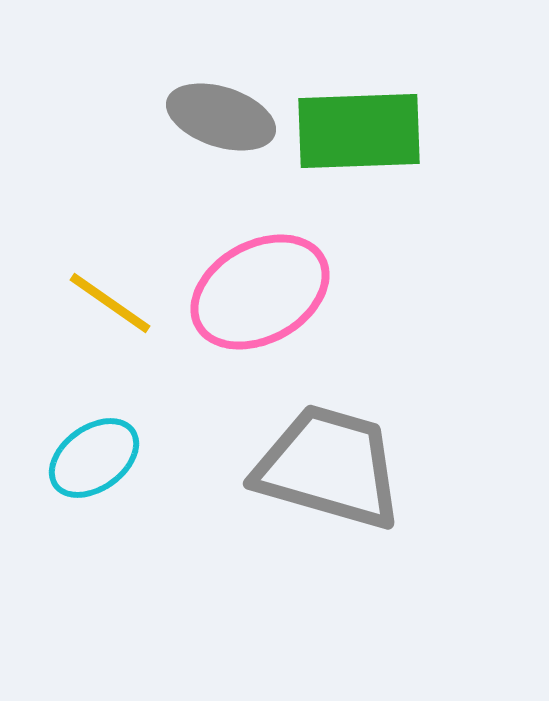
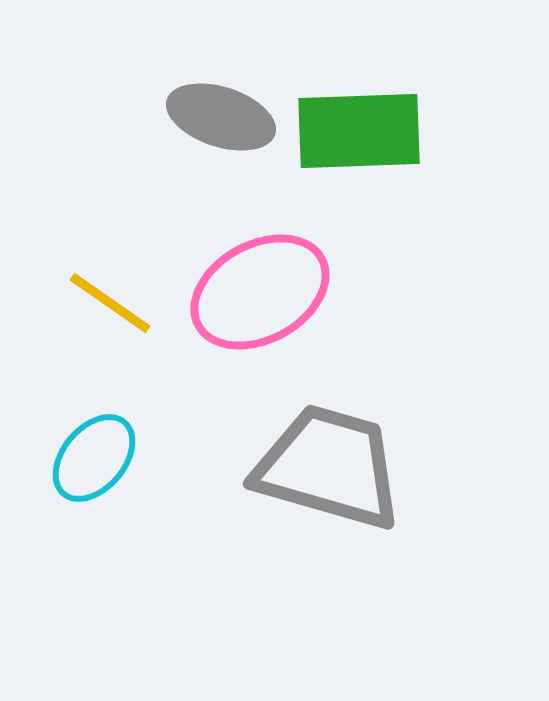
cyan ellipse: rotated 14 degrees counterclockwise
